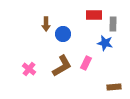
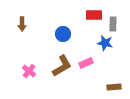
brown arrow: moved 24 px left
pink rectangle: rotated 40 degrees clockwise
pink cross: moved 2 px down
